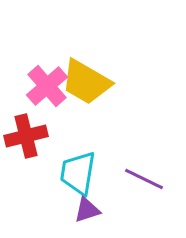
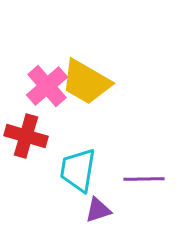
red cross: rotated 30 degrees clockwise
cyan trapezoid: moved 3 px up
purple line: rotated 27 degrees counterclockwise
purple triangle: moved 11 px right
